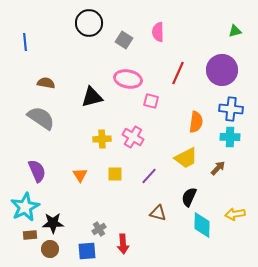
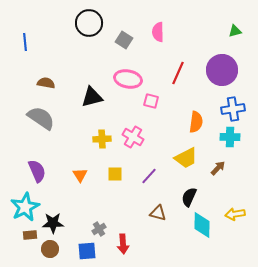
blue cross: moved 2 px right; rotated 15 degrees counterclockwise
